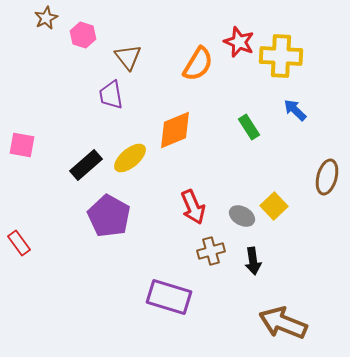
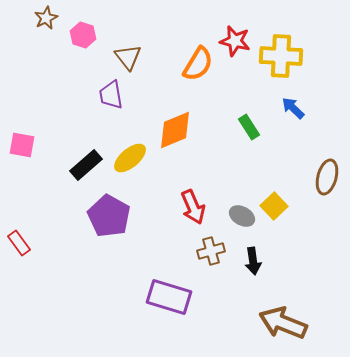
red star: moved 4 px left, 1 px up; rotated 8 degrees counterclockwise
blue arrow: moved 2 px left, 2 px up
